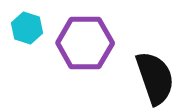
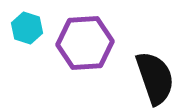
purple hexagon: rotated 4 degrees counterclockwise
